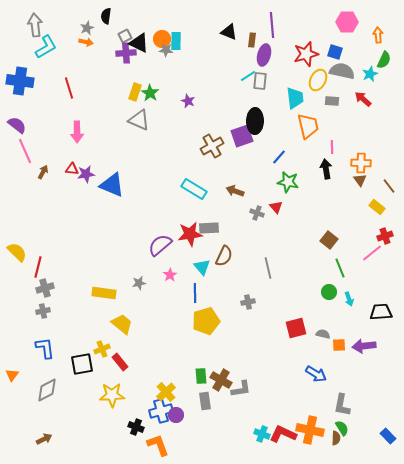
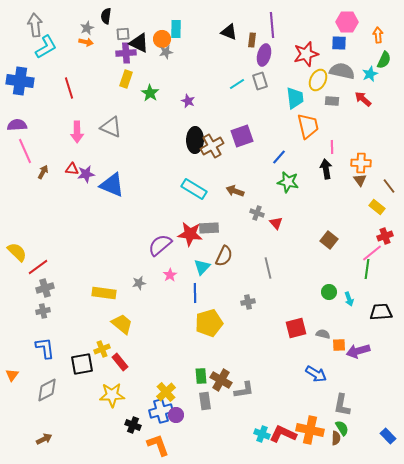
gray square at (125, 36): moved 2 px left, 2 px up; rotated 24 degrees clockwise
cyan rectangle at (176, 41): moved 12 px up
gray star at (166, 50): moved 2 px down; rotated 16 degrees counterclockwise
blue square at (335, 52): moved 4 px right, 9 px up; rotated 14 degrees counterclockwise
cyan line at (248, 76): moved 11 px left, 8 px down
gray rectangle at (260, 81): rotated 24 degrees counterclockwise
yellow rectangle at (135, 92): moved 9 px left, 13 px up
gray triangle at (139, 120): moved 28 px left, 7 px down
black ellipse at (255, 121): moved 60 px left, 19 px down
purple semicircle at (17, 125): rotated 42 degrees counterclockwise
red triangle at (276, 207): moved 16 px down
red star at (190, 234): rotated 15 degrees clockwise
red line at (38, 267): rotated 40 degrees clockwise
cyan triangle at (202, 267): rotated 24 degrees clockwise
green line at (340, 268): moved 27 px right, 1 px down; rotated 30 degrees clockwise
yellow pentagon at (206, 321): moved 3 px right, 2 px down
purple arrow at (364, 346): moved 6 px left, 5 px down; rotated 10 degrees counterclockwise
gray L-shape at (241, 389): moved 3 px right, 1 px down
black cross at (136, 427): moved 3 px left, 2 px up
